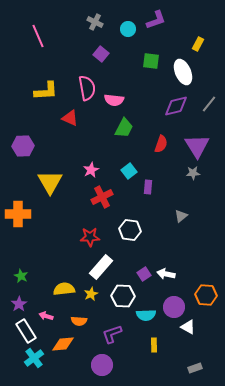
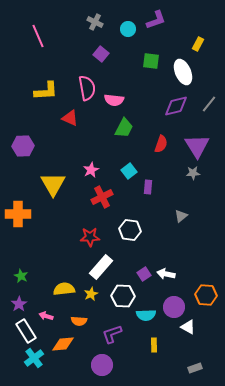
yellow triangle at (50, 182): moved 3 px right, 2 px down
